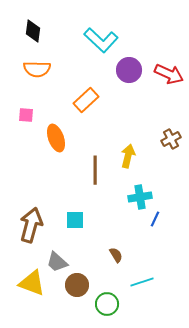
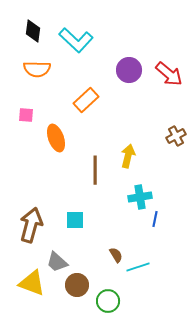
cyan L-shape: moved 25 px left
red arrow: rotated 16 degrees clockwise
brown cross: moved 5 px right, 3 px up
blue line: rotated 14 degrees counterclockwise
cyan line: moved 4 px left, 15 px up
green circle: moved 1 px right, 3 px up
